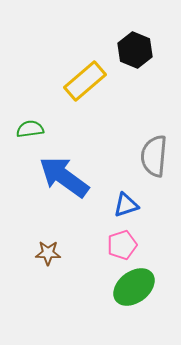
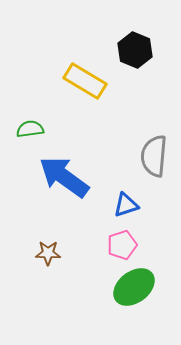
yellow rectangle: rotated 72 degrees clockwise
